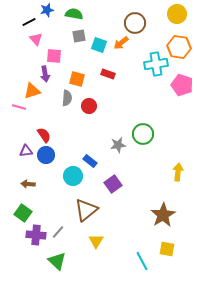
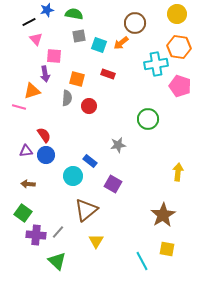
pink pentagon: moved 2 px left, 1 px down
green circle: moved 5 px right, 15 px up
purple square: rotated 24 degrees counterclockwise
